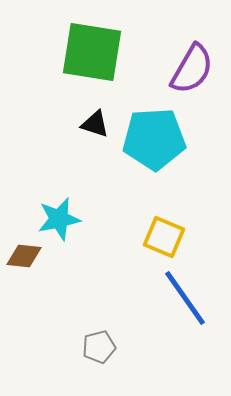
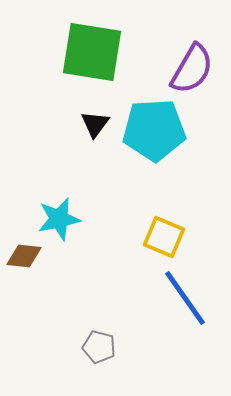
black triangle: rotated 48 degrees clockwise
cyan pentagon: moved 9 px up
gray pentagon: rotated 28 degrees clockwise
